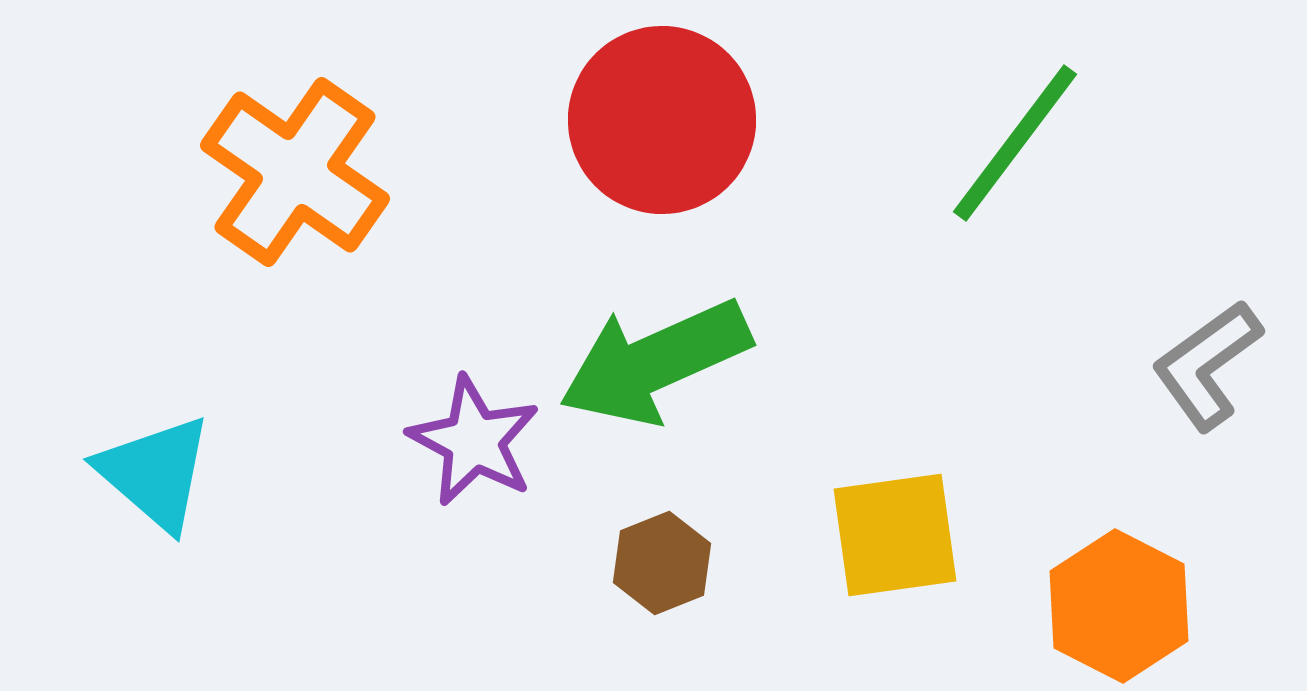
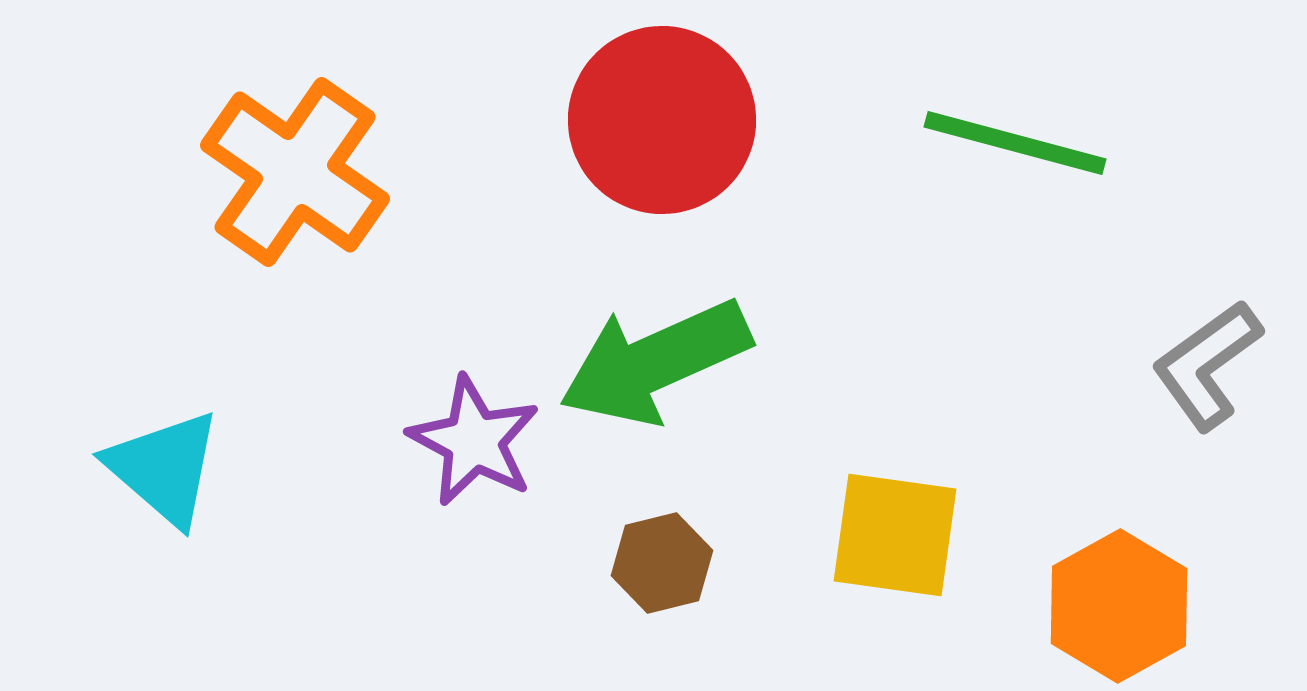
green line: rotated 68 degrees clockwise
cyan triangle: moved 9 px right, 5 px up
yellow square: rotated 16 degrees clockwise
brown hexagon: rotated 8 degrees clockwise
orange hexagon: rotated 4 degrees clockwise
